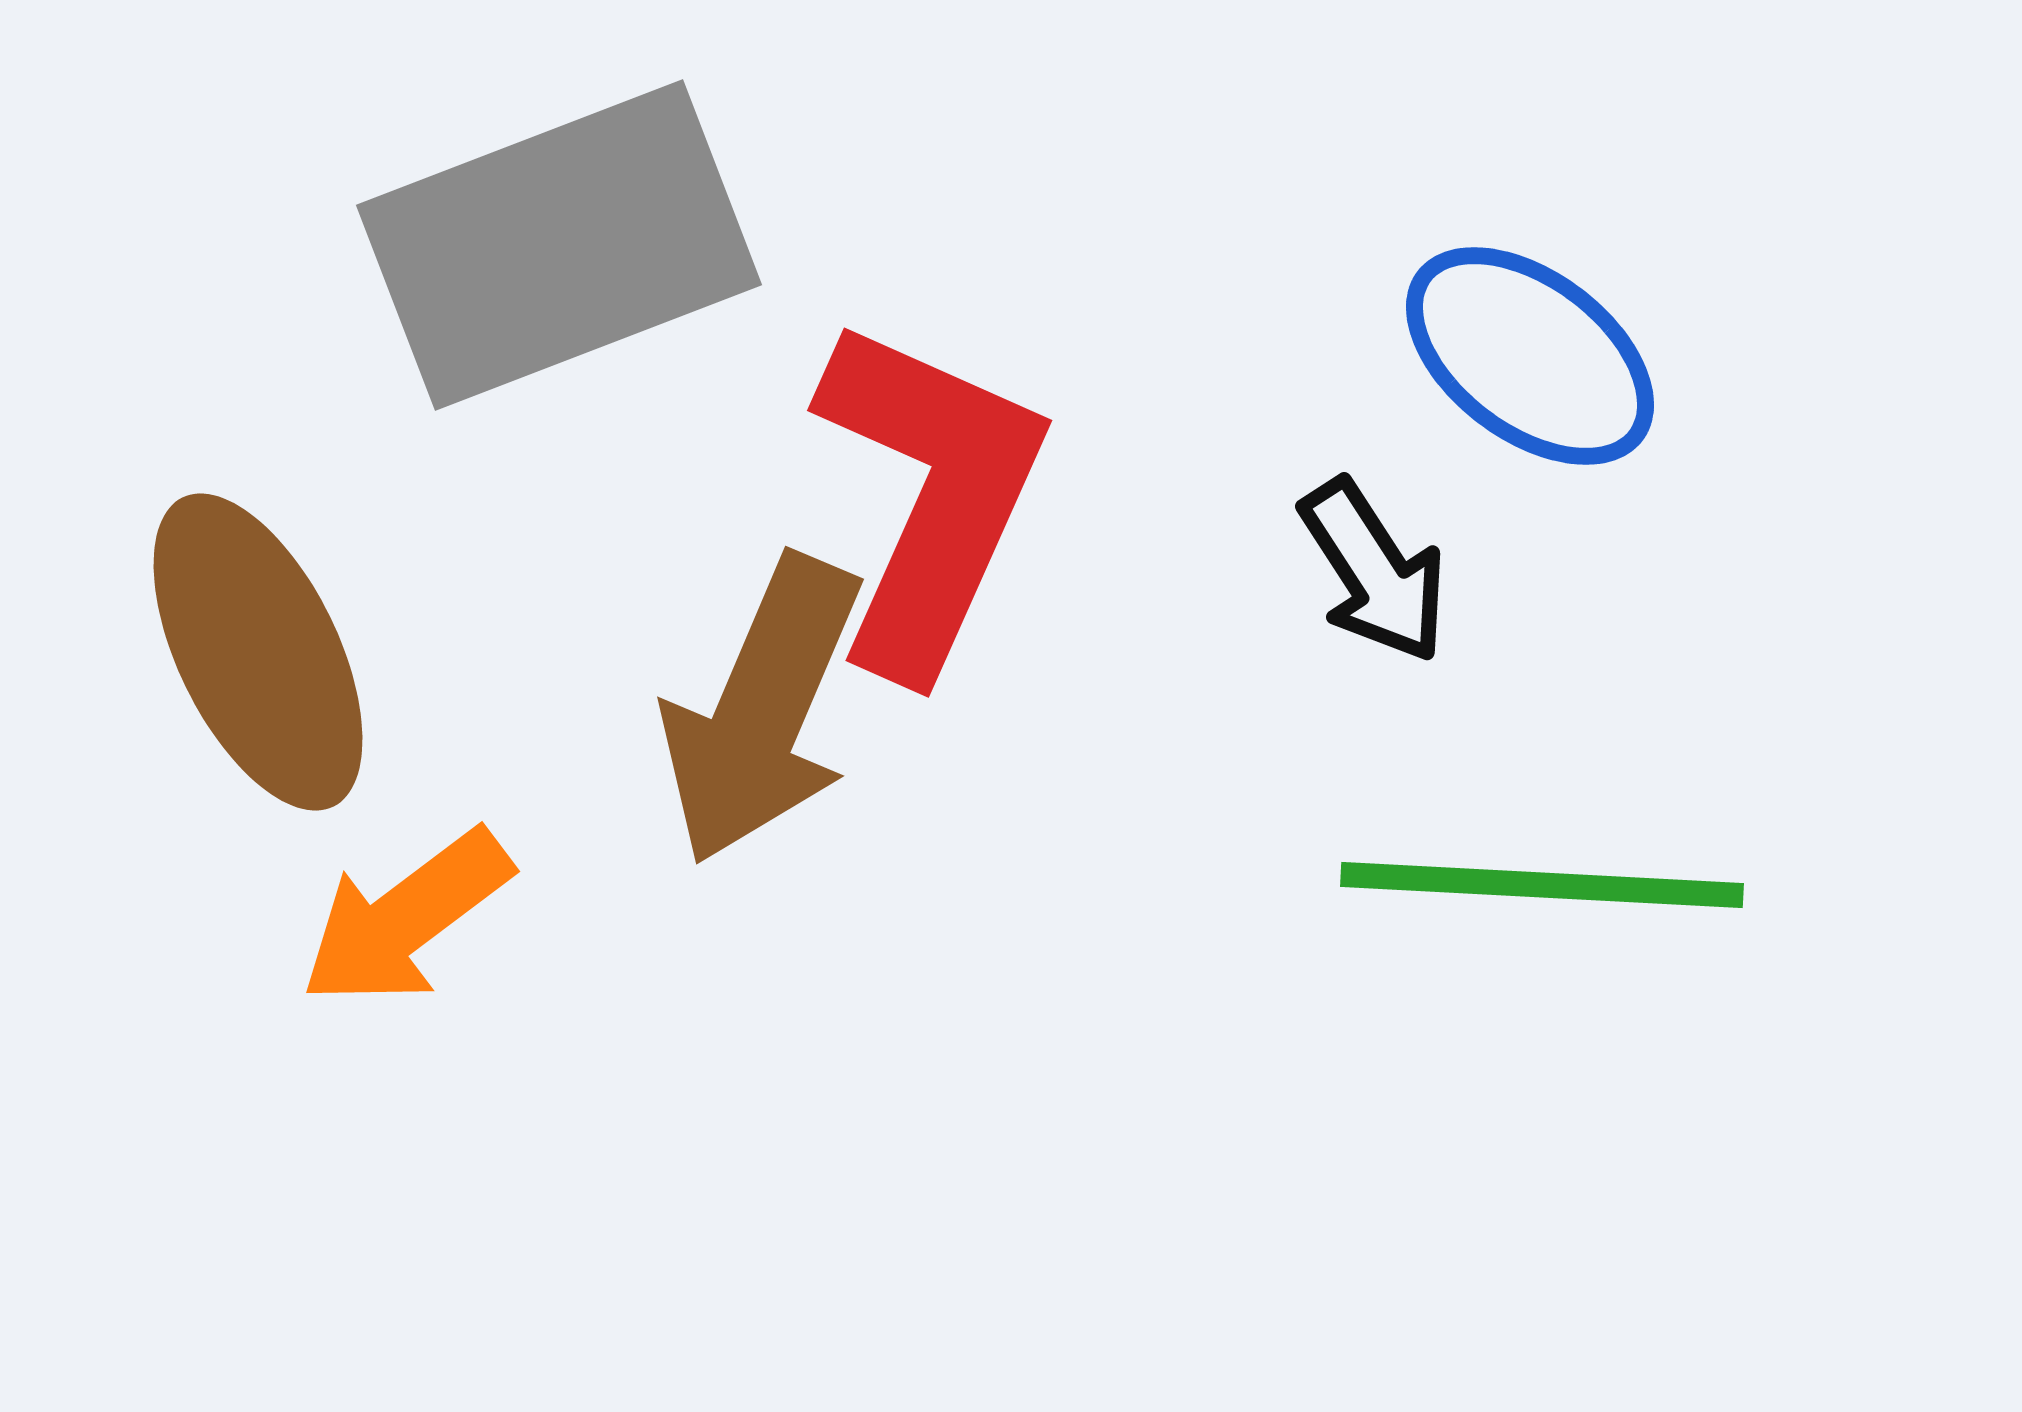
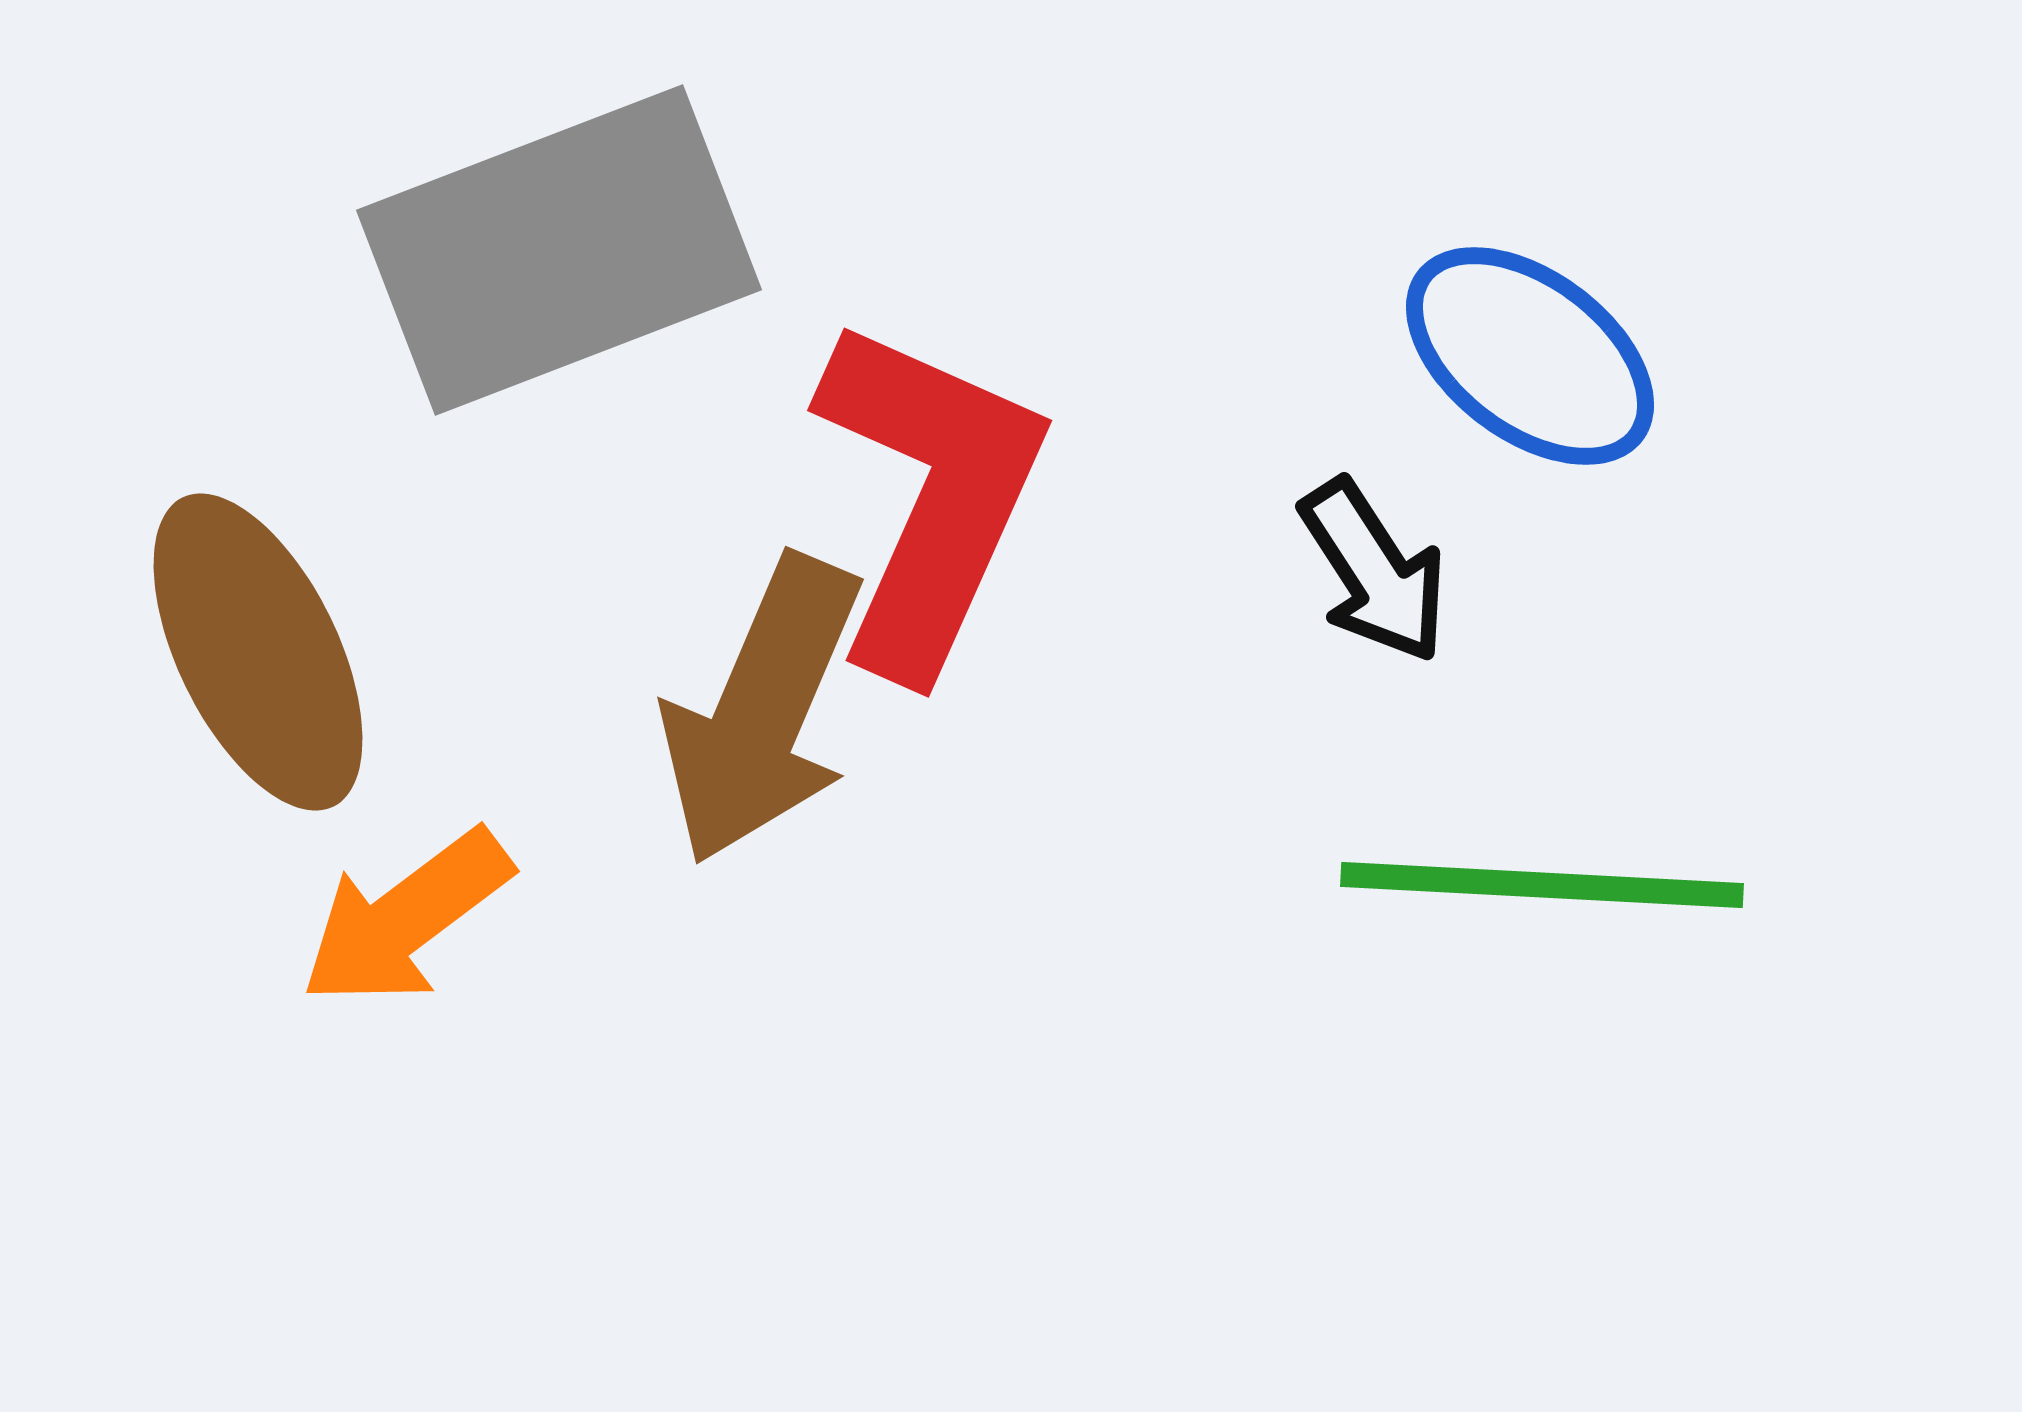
gray rectangle: moved 5 px down
